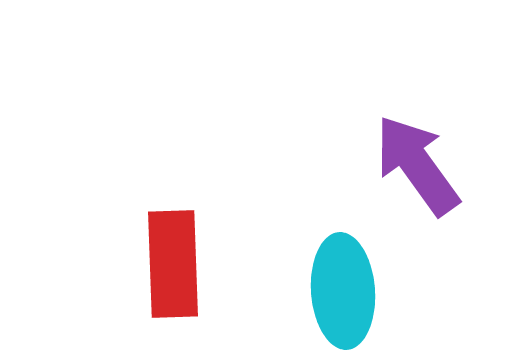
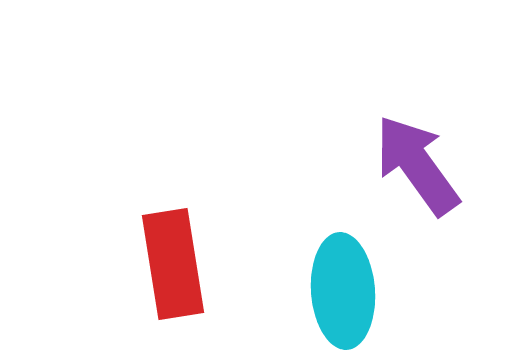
red rectangle: rotated 7 degrees counterclockwise
